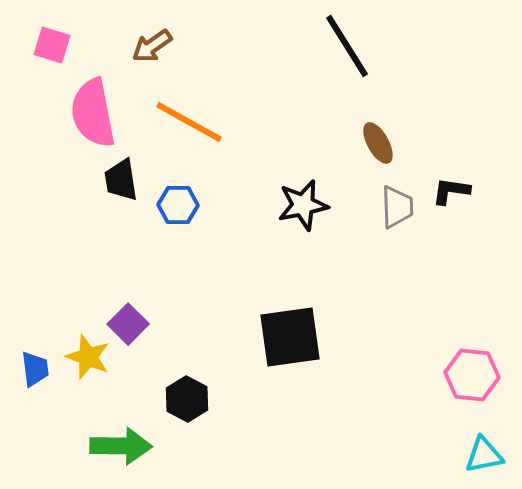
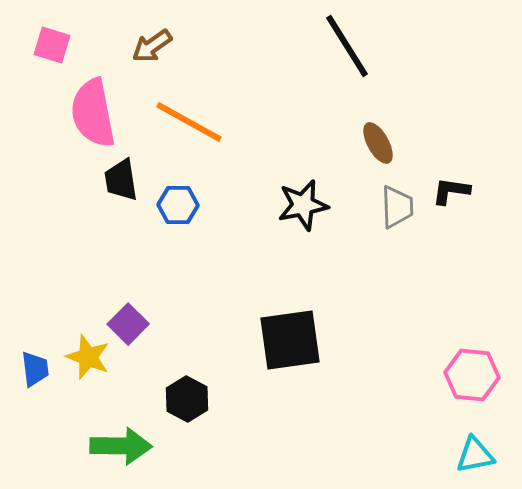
black square: moved 3 px down
cyan triangle: moved 9 px left
